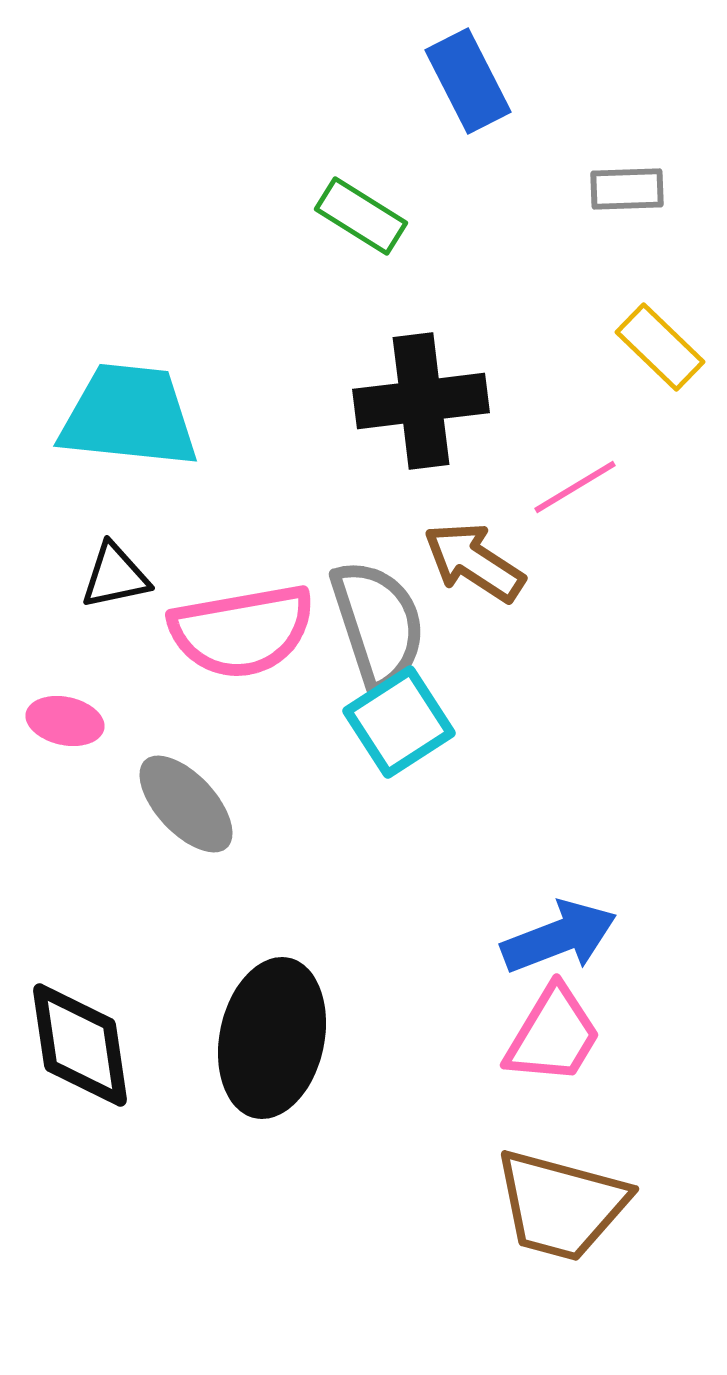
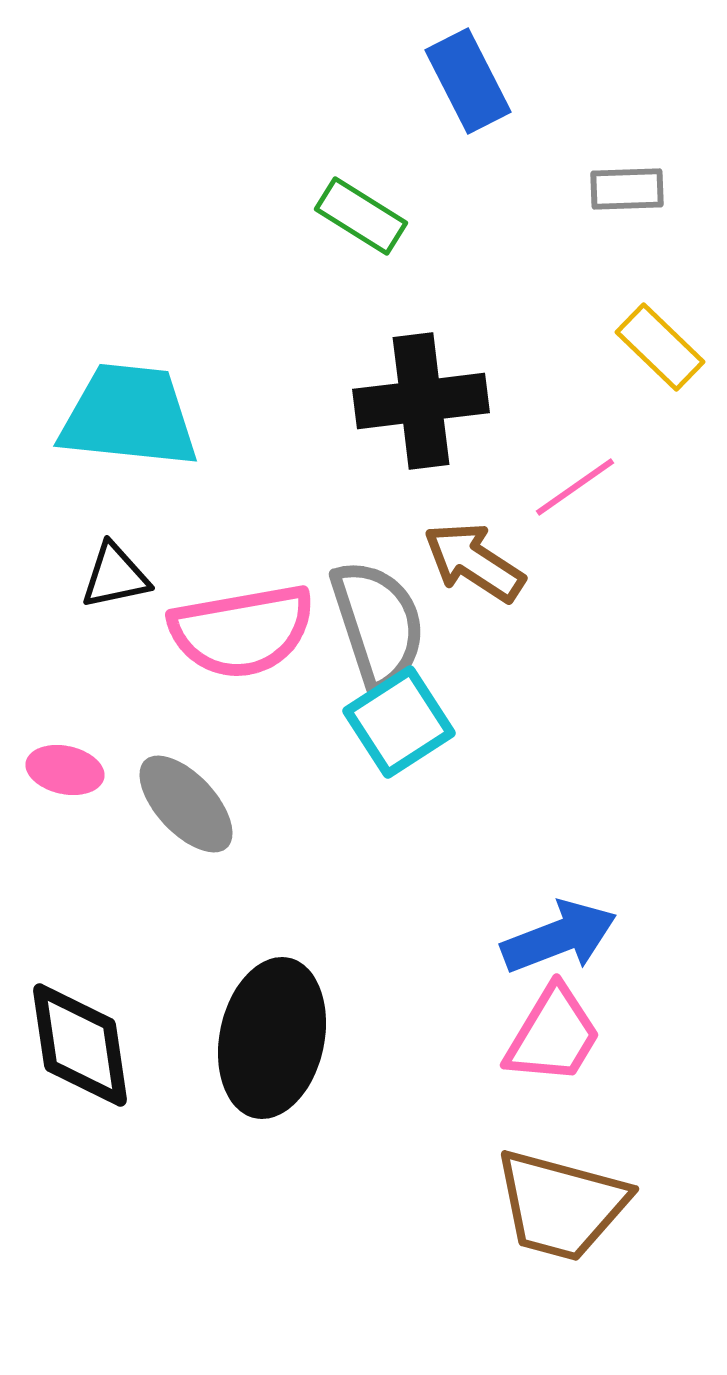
pink line: rotated 4 degrees counterclockwise
pink ellipse: moved 49 px down
